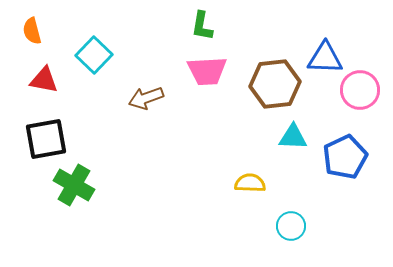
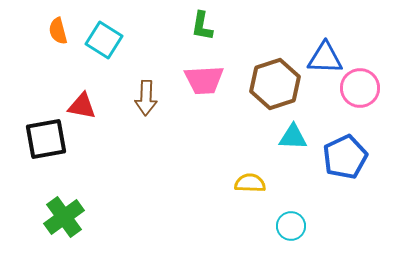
orange semicircle: moved 26 px right
cyan square: moved 10 px right, 15 px up; rotated 12 degrees counterclockwise
pink trapezoid: moved 3 px left, 9 px down
red triangle: moved 38 px right, 26 px down
brown hexagon: rotated 12 degrees counterclockwise
pink circle: moved 2 px up
brown arrow: rotated 68 degrees counterclockwise
green cross: moved 10 px left, 32 px down; rotated 24 degrees clockwise
